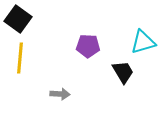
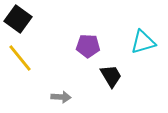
yellow line: rotated 44 degrees counterclockwise
black trapezoid: moved 12 px left, 4 px down
gray arrow: moved 1 px right, 3 px down
